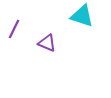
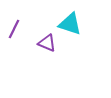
cyan triangle: moved 12 px left, 8 px down
